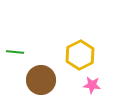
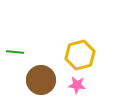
yellow hexagon: rotated 12 degrees clockwise
pink star: moved 15 px left
